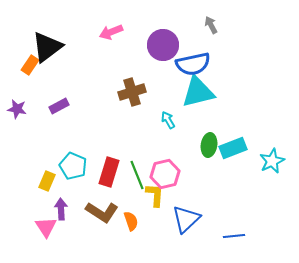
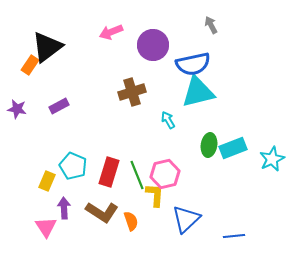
purple circle: moved 10 px left
cyan star: moved 2 px up
purple arrow: moved 3 px right, 1 px up
